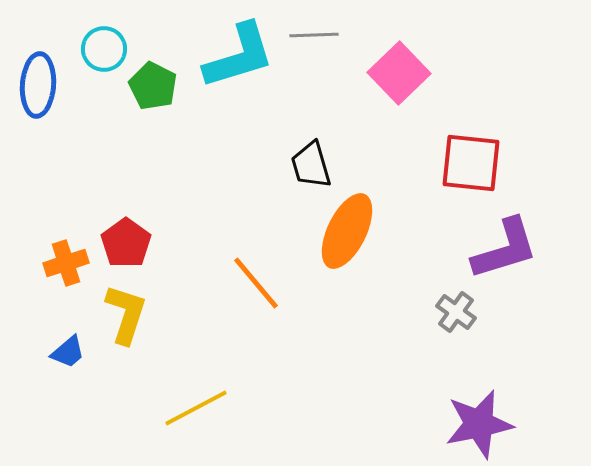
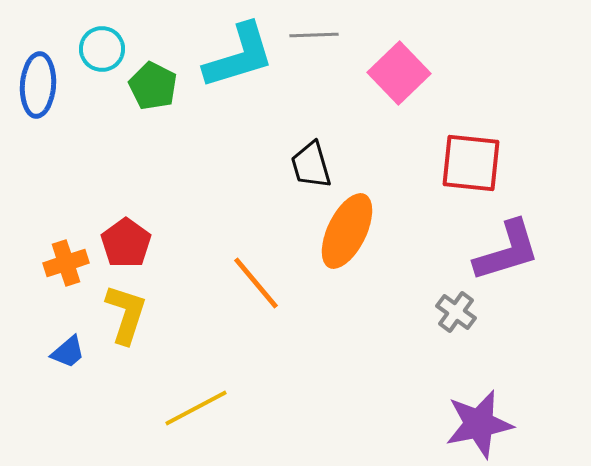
cyan circle: moved 2 px left
purple L-shape: moved 2 px right, 2 px down
